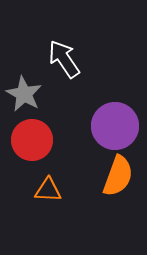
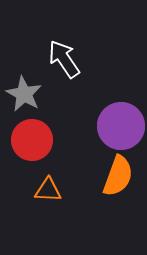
purple circle: moved 6 px right
